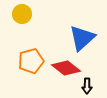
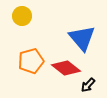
yellow circle: moved 2 px down
blue triangle: rotated 28 degrees counterclockwise
black arrow: moved 1 px right, 1 px up; rotated 42 degrees clockwise
